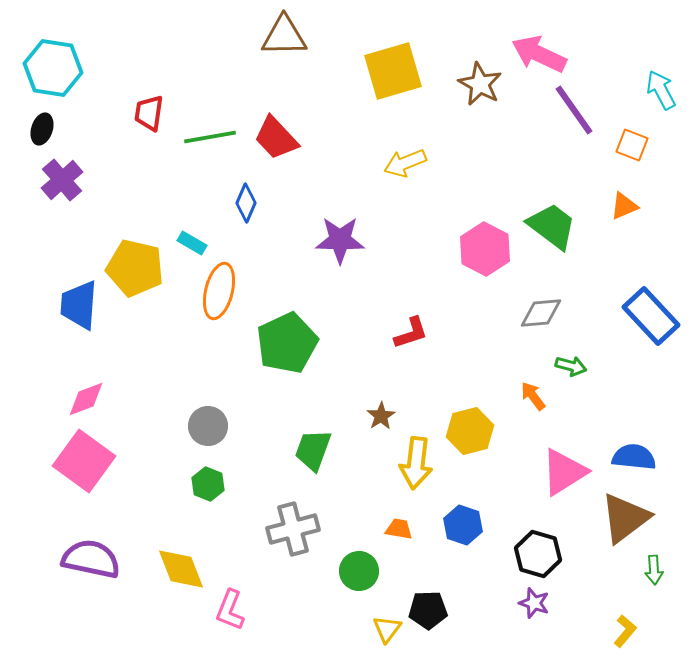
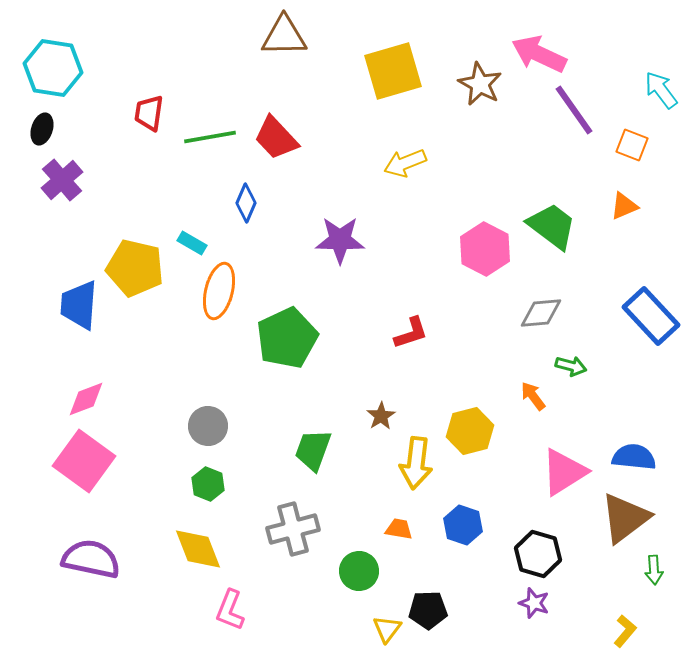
cyan arrow at (661, 90): rotated 9 degrees counterclockwise
green pentagon at (287, 343): moved 5 px up
yellow diamond at (181, 569): moved 17 px right, 20 px up
